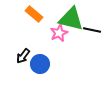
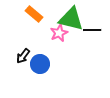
black line: rotated 12 degrees counterclockwise
